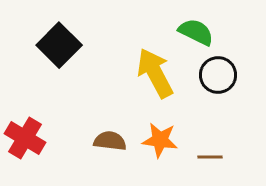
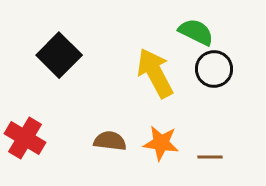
black square: moved 10 px down
black circle: moved 4 px left, 6 px up
orange star: moved 1 px right, 3 px down
